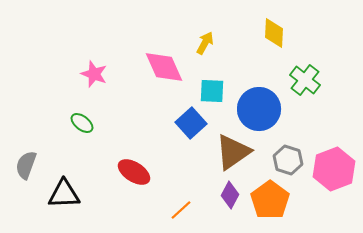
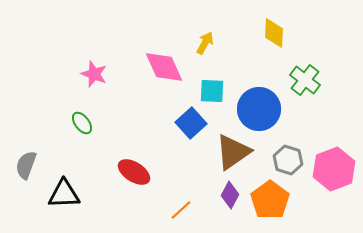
green ellipse: rotated 15 degrees clockwise
